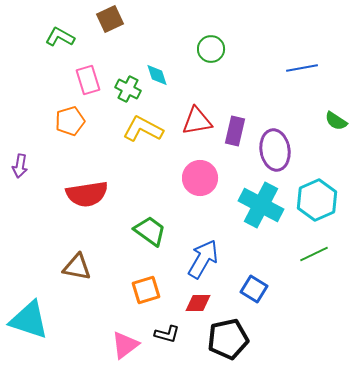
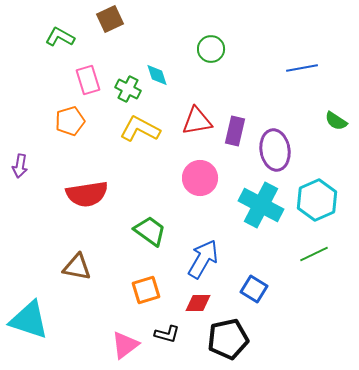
yellow L-shape: moved 3 px left
